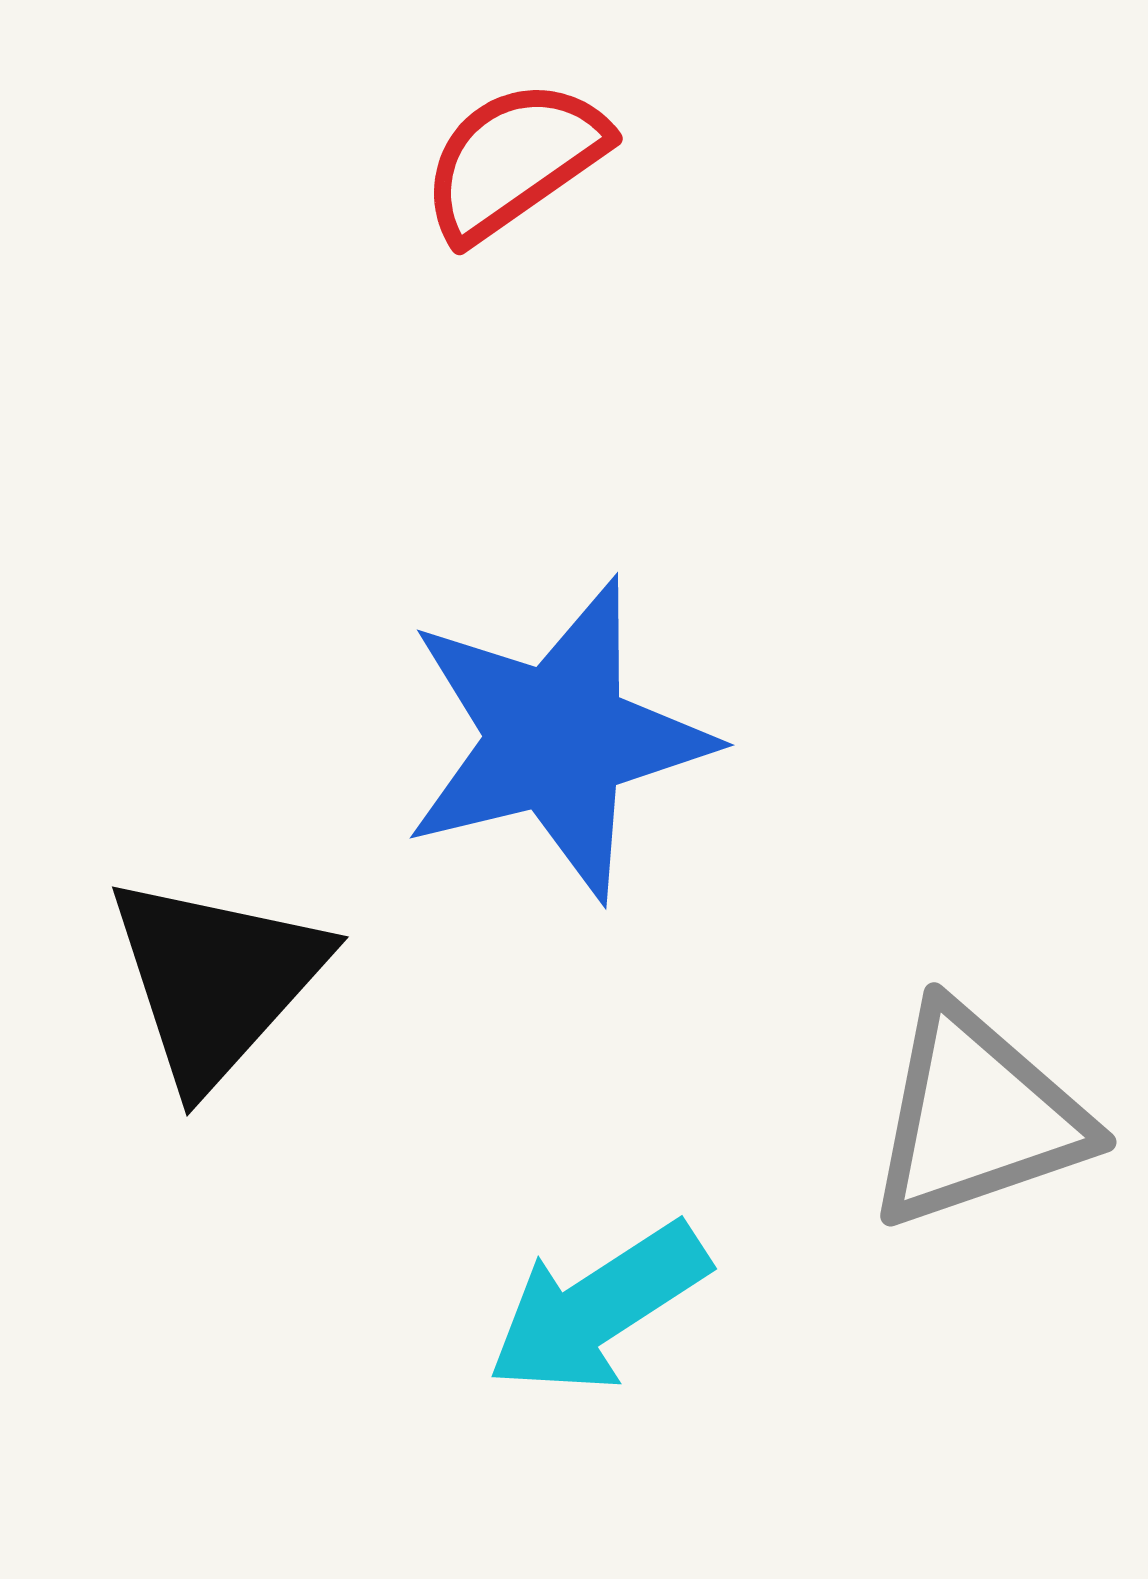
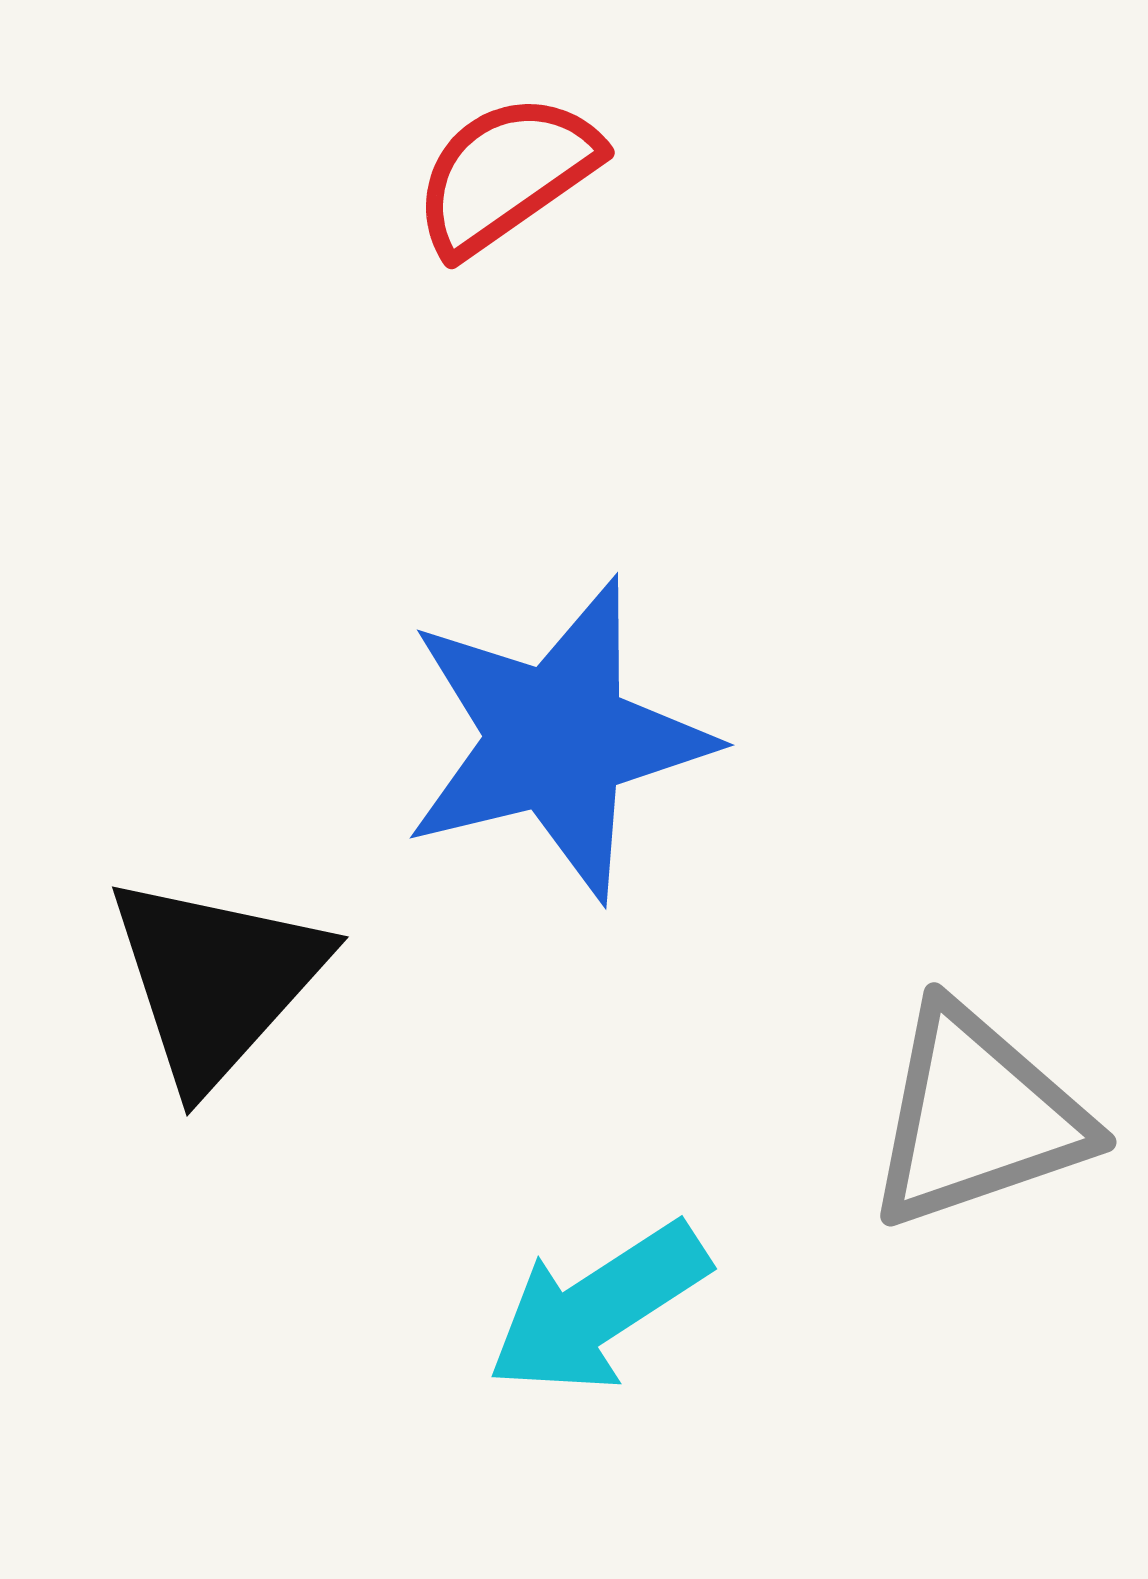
red semicircle: moved 8 px left, 14 px down
